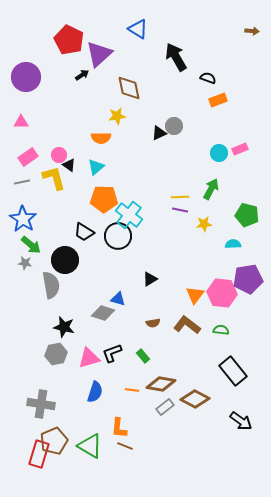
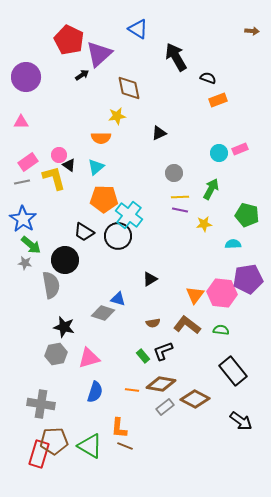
gray circle at (174, 126): moved 47 px down
pink rectangle at (28, 157): moved 5 px down
black L-shape at (112, 353): moved 51 px right, 2 px up
brown pentagon at (54, 441): rotated 20 degrees clockwise
